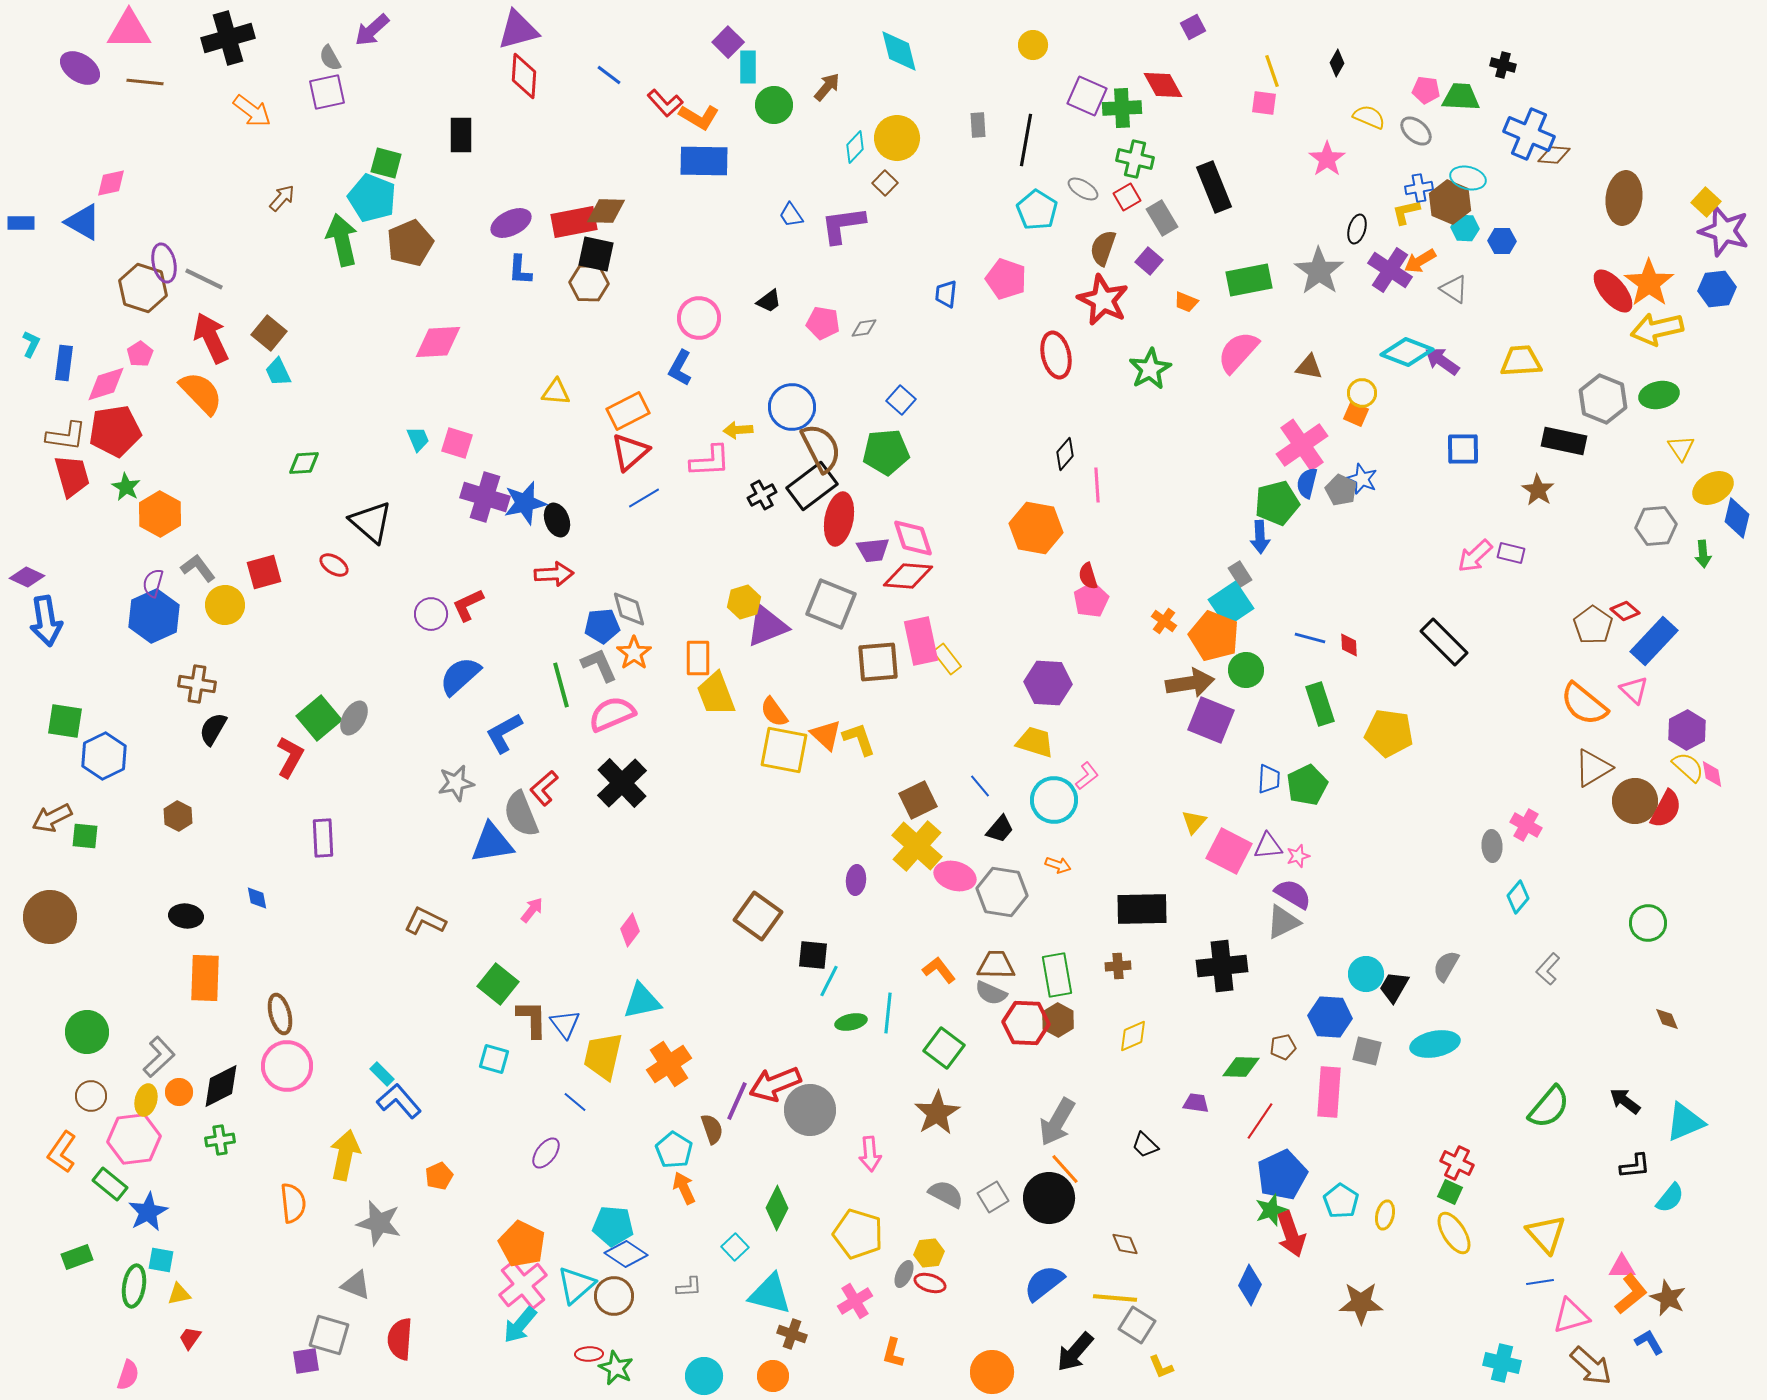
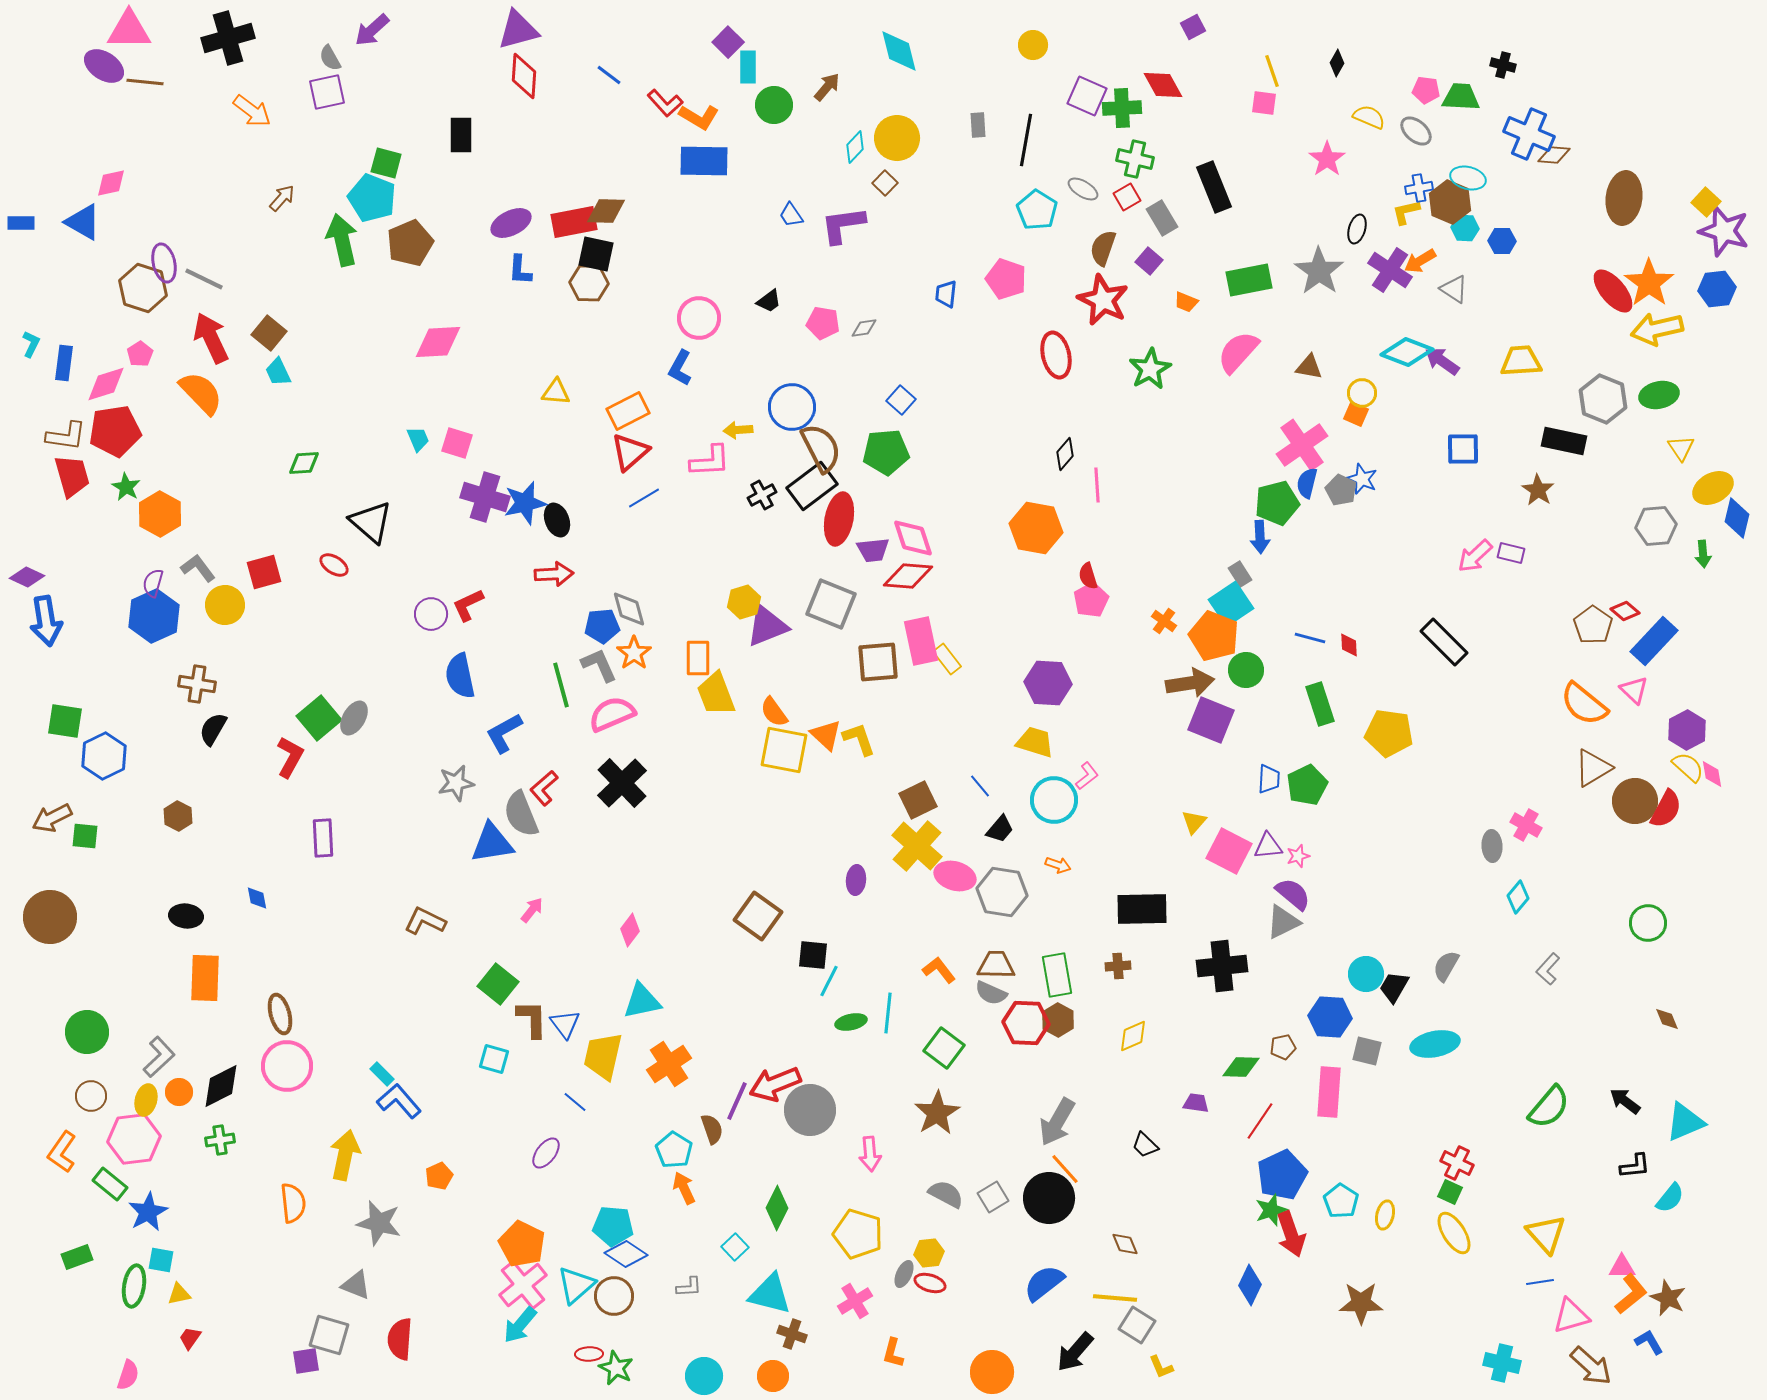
purple ellipse at (80, 68): moved 24 px right, 2 px up
blue semicircle at (460, 676): rotated 60 degrees counterclockwise
purple semicircle at (1293, 894): rotated 9 degrees clockwise
